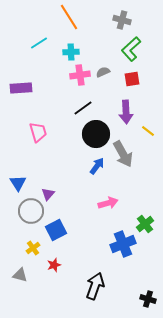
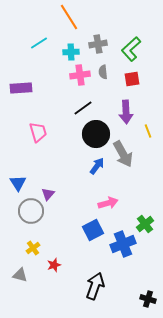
gray cross: moved 24 px left, 24 px down; rotated 24 degrees counterclockwise
gray semicircle: rotated 72 degrees counterclockwise
yellow line: rotated 32 degrees clockwise
blue square: moved 37 px right
